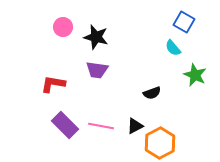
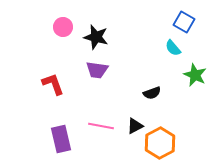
red L-shape: rotated 60 degrees clockwise
purple rectangle: moved 4 px left, 14 px down; rotated 32 degrees clockwise
